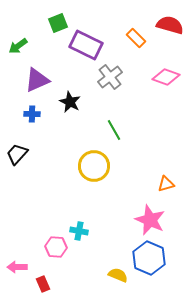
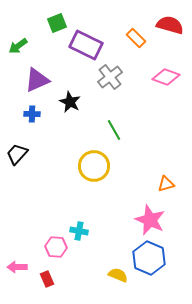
green square: moved 1 px left
red rectangle: moved 4 px right, 5 px up
